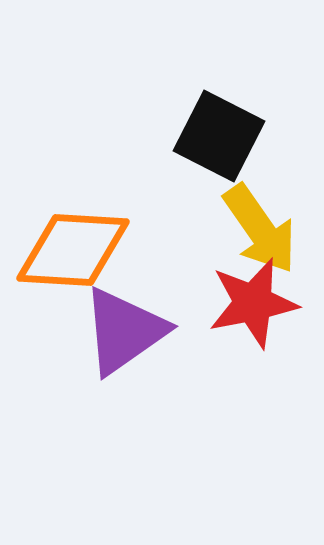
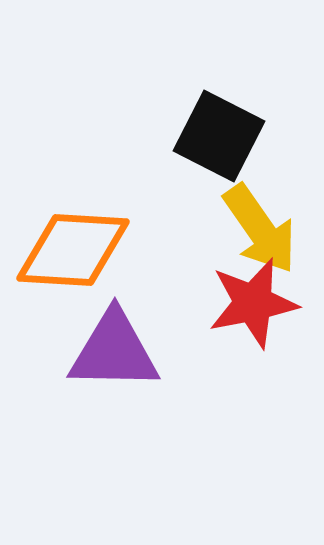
purple triangle: moved 10 px left, 20 px down; rotated 36 degrees clockwise
